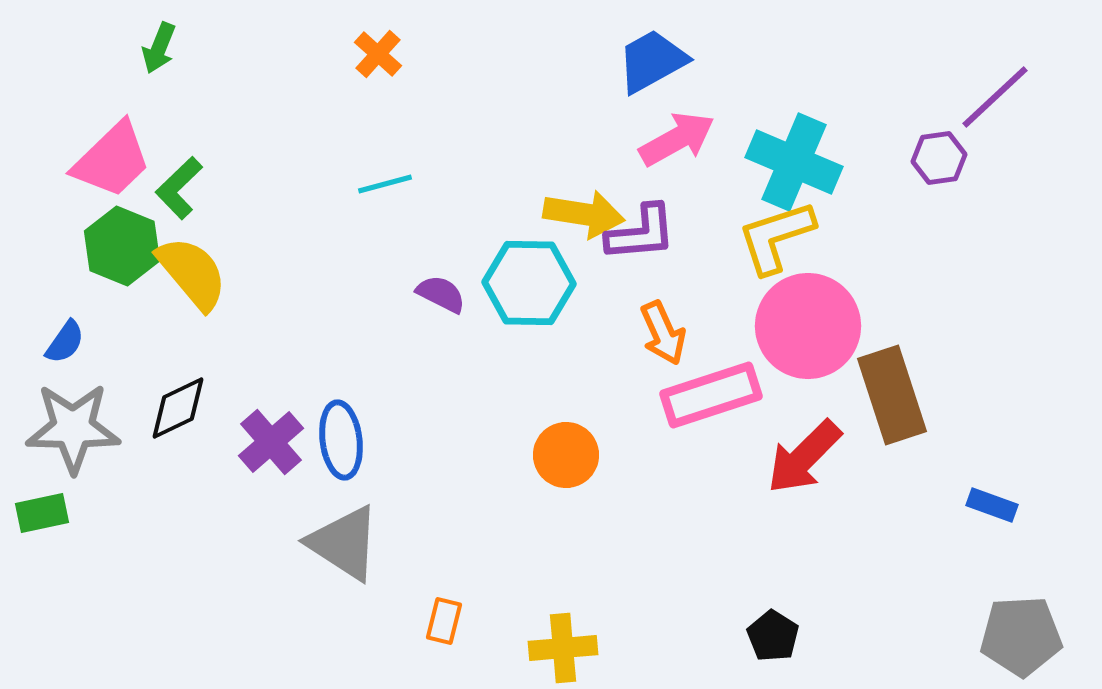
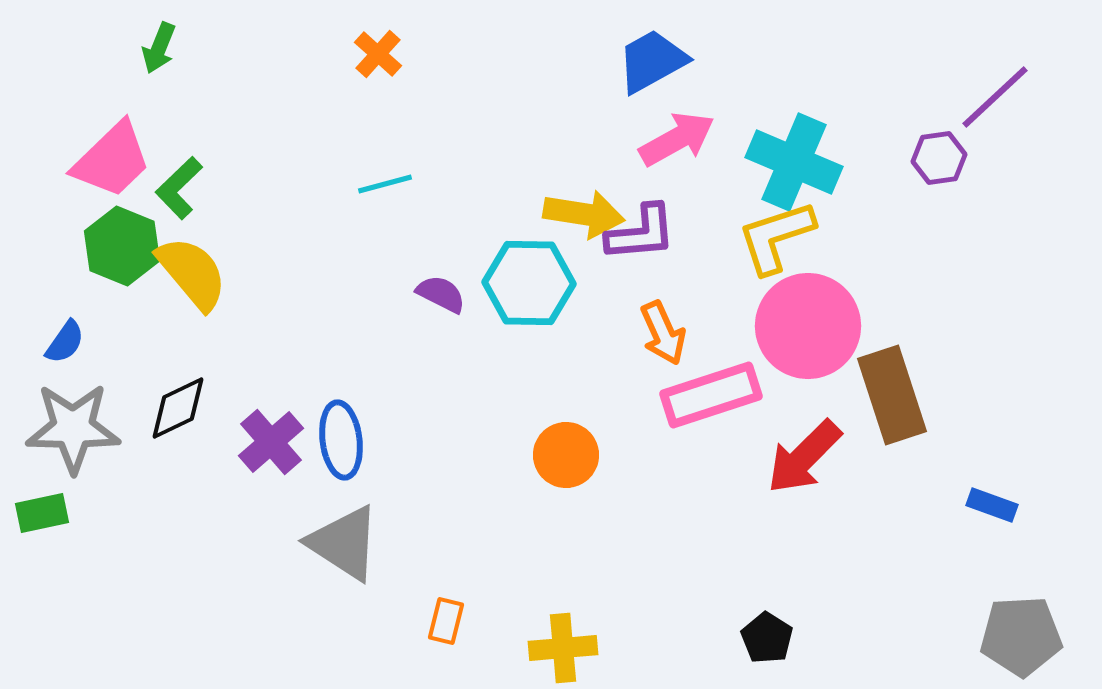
orange rectangle: moved 2 px right
black pentagon: moved 6 px left, 2 px down
